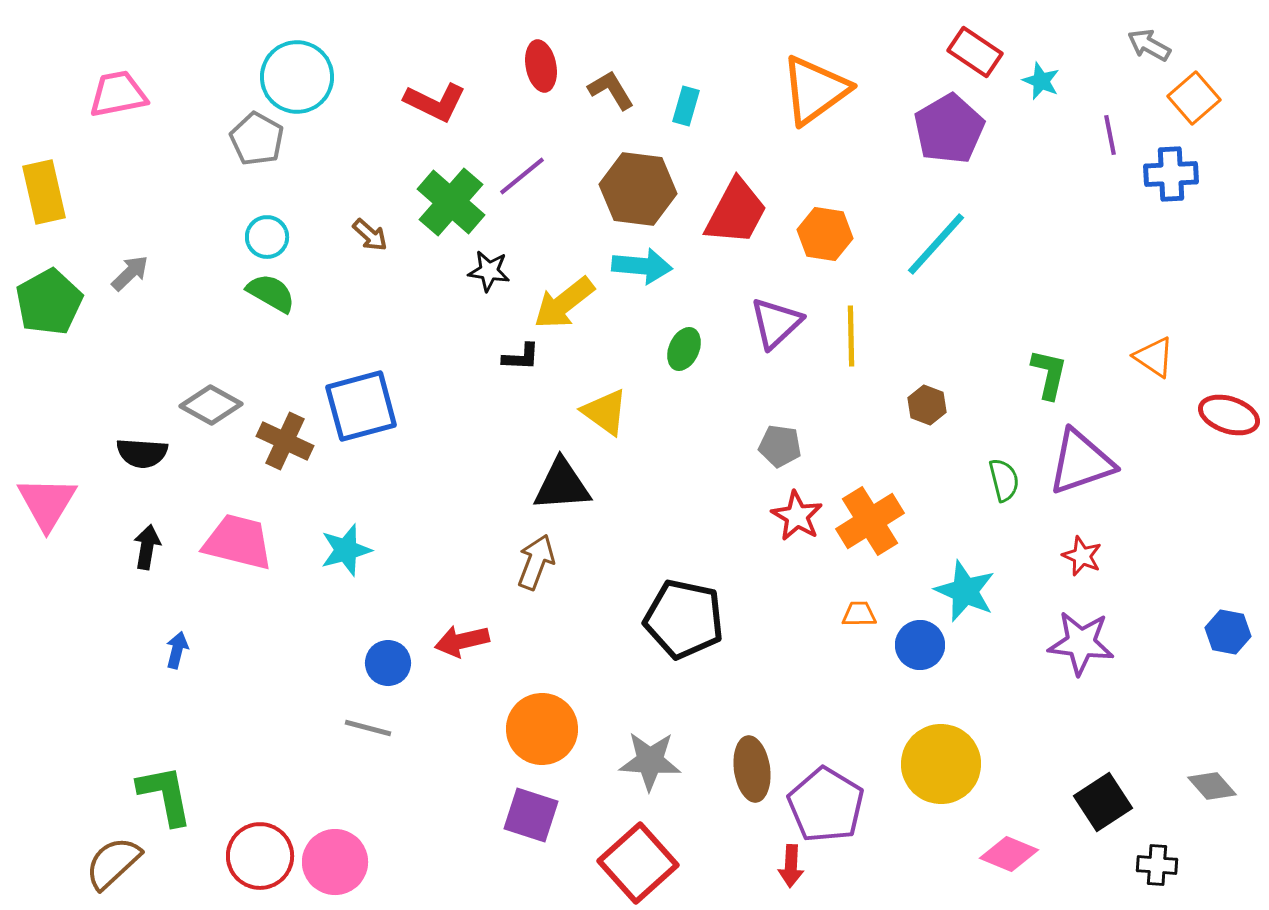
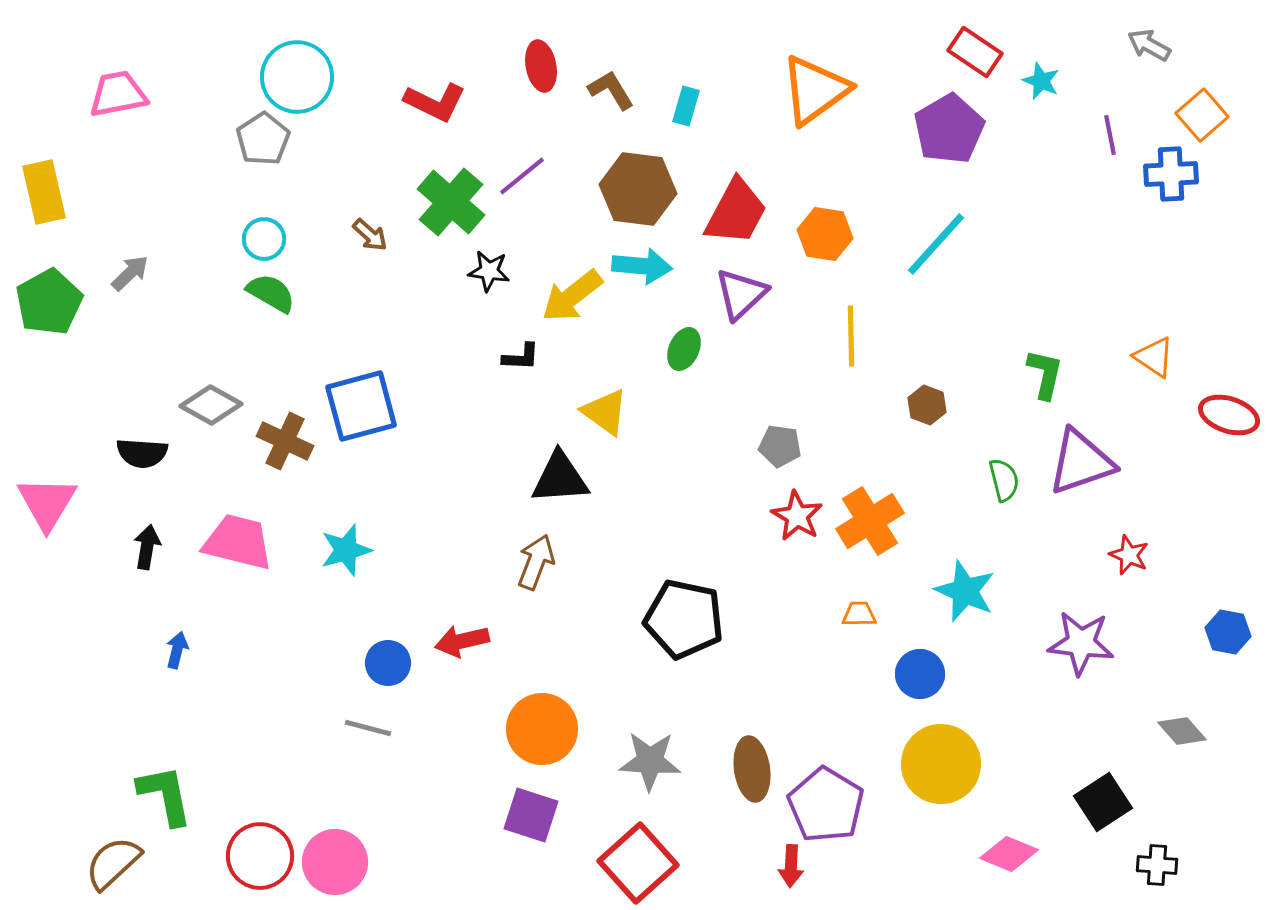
orange square at (1194, 98): moved 8 px right, 17 px down
gray pentagon at (257, 139): moved 6 px right; rotated 10 degrees clockwise
cyan circle at (267, 237): moved 3 px left, 2 px down
yellow arrow at (564, 303): moved 8 px right, 7 px up
purple triangle at (776, 323): moved 35 px left, 29 px up
green L-shape at (1049, 374): moved 4 px left
black triangle at (562, 485): moved 2 px left, 7 px up
red star at (1082, 556): moved 47 px right, 1 px up
blue circle at (920, 645): moved 29 px down
gray diamond at (1212, 786): moved 30 px left, 55 px up
